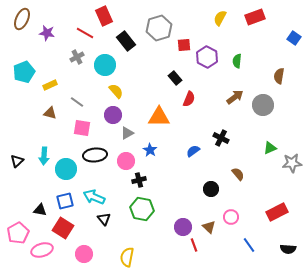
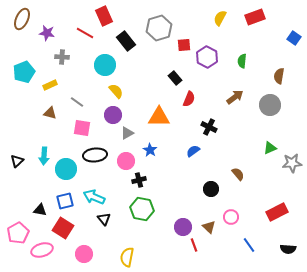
gray cross at (77, 57): moved 15 px left; rotated 32 degrees clockwise
green semicircle at (237, 61): moved 5 px right
gray circle at (263, 105): moved 7 px right
black cross at (221, 138): moved 12 px left, 11 px up
